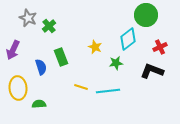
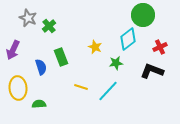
green circle: moved 3 px left
cyan line: rotated 40 degrees counterclockwise
